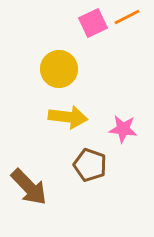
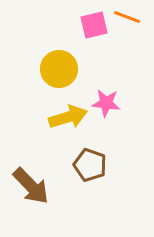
orange line: rotated 48 degrees clockwise
pink square: moved 1 px right, 2 px down; rotated 12 degrees clockwise
yellow arrow: rotated 24 degrees counterclockwise
pink star: moved 17 px left, 26 px up
brown arrow: moved 2 px right, 1 px up
